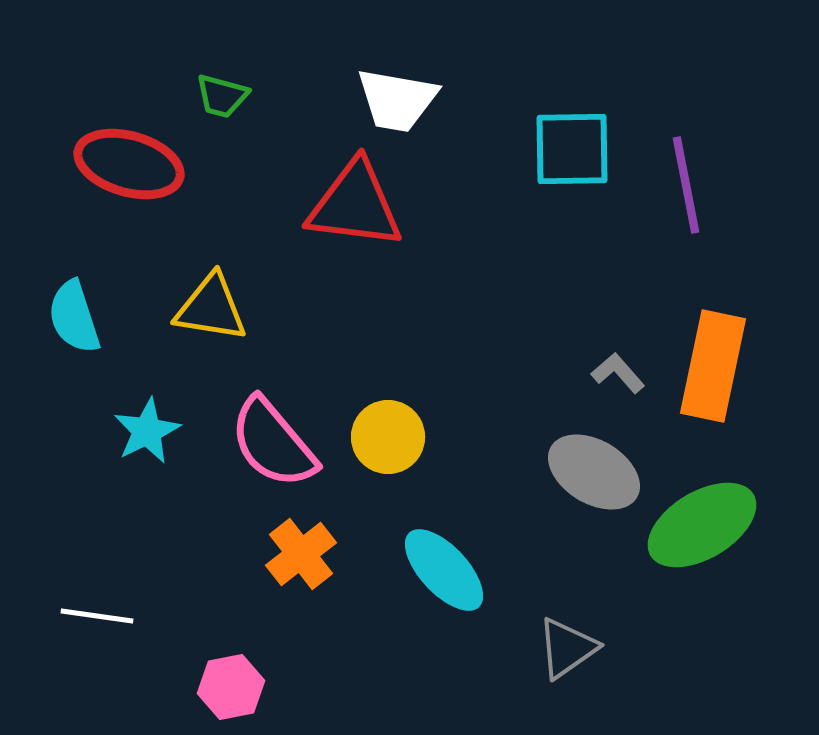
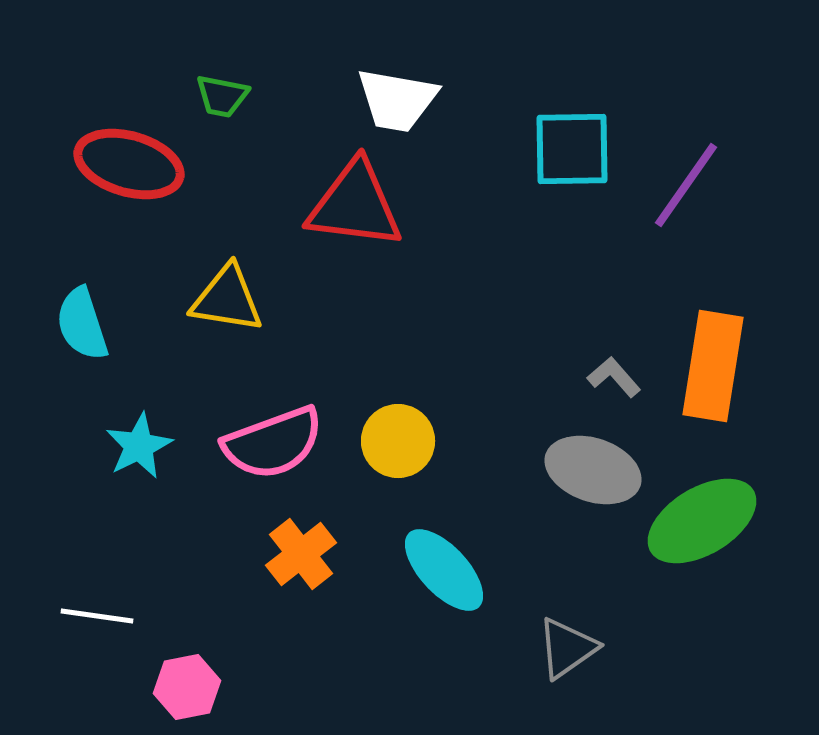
green trapezoid: rotated 4 degrees counterclockwise
purple line: rotated 46 degrees clockwise
yellow triangle: moved 16 px right, 9 px up
cyan semicircle: moved 8 px right, 7 px down
orange rectangle: rotated 3 degrees counterclockwise
gray L-shape: moved 4 px left, 4 px down
cyan star: moved 8 px left, 15 px down
yellow circle: moved 10 px right, 4 px down
pink semicircle: rotated 70 degrees counterclockwise
gray ellipse: moved 1 px left, 2 px up; rotated 12 degrees counterclockwise
green ellipse: moved 4 px up
pink hexagon: moved 44 px left
